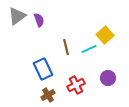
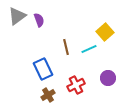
yellow square: moved 3 px up
